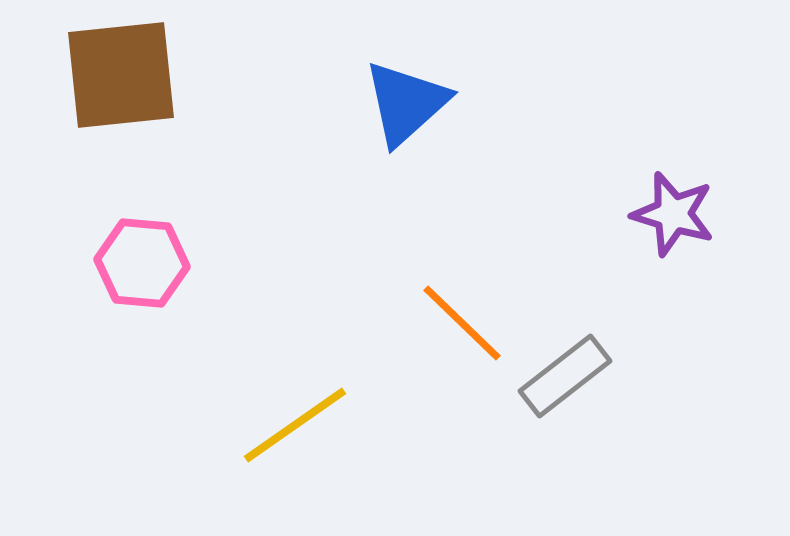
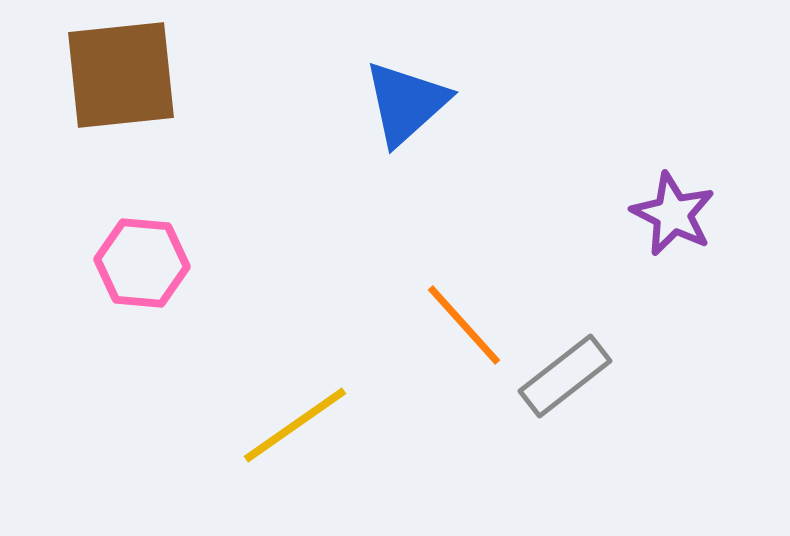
purple star: rotated 10 degrees clockwise
orange line: moved 2 px right, 2 px down; rotated 4 degrees clockwise
